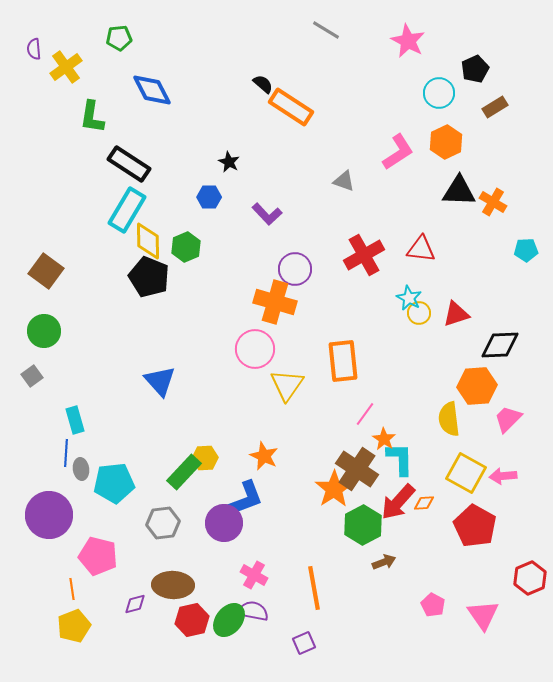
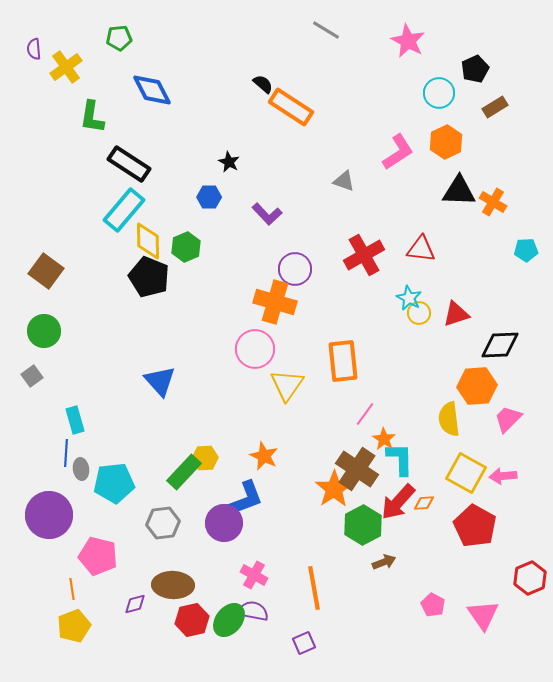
cyan rectangle at (127, 210): moved 3 px left; rotated 9 degrees clockwise
